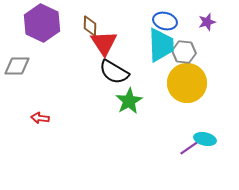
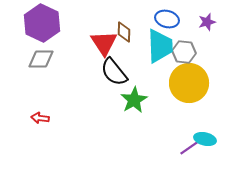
blue ellipse: moved 2 px right, 2 px up
brown diamond: moved 34 px right, 6 px down
cyan trapezoid: moved 1 px left, 1 px down
gray diamond: moved 24 px right, 7 px up
black semicircle: rotated 20 degrees clockwise
yellow circle: moved 2 px right
green star: moved 5 px right, 1 px up
